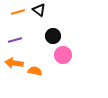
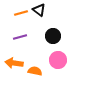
orange line: moved 3 px right, 1 px down
purple line: moved 5 px right, 3 px up
pink circle: moved 5 px left, 5 px down
